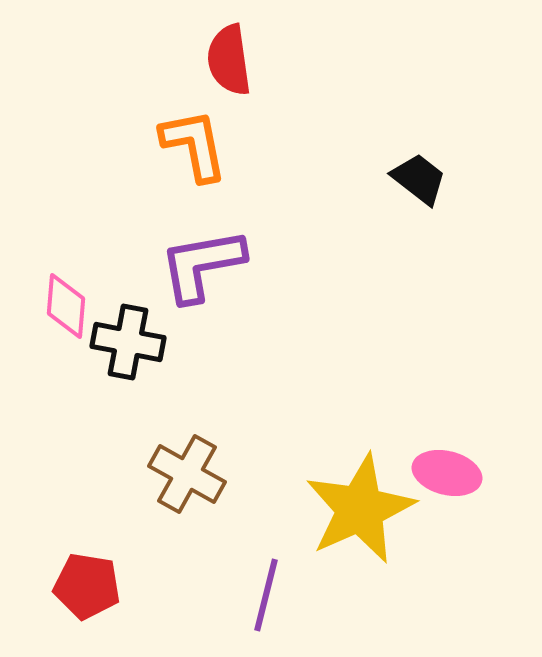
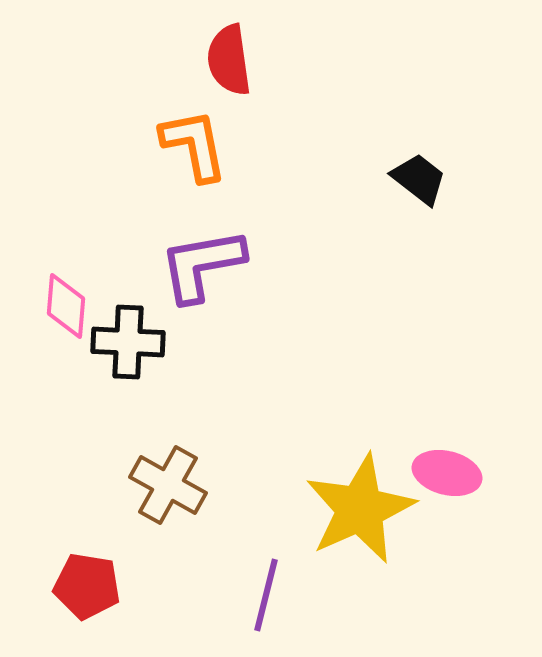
black cross: rotated 8 degrees counterclockwise
brown cross: moved 19 px left, 11 px down
